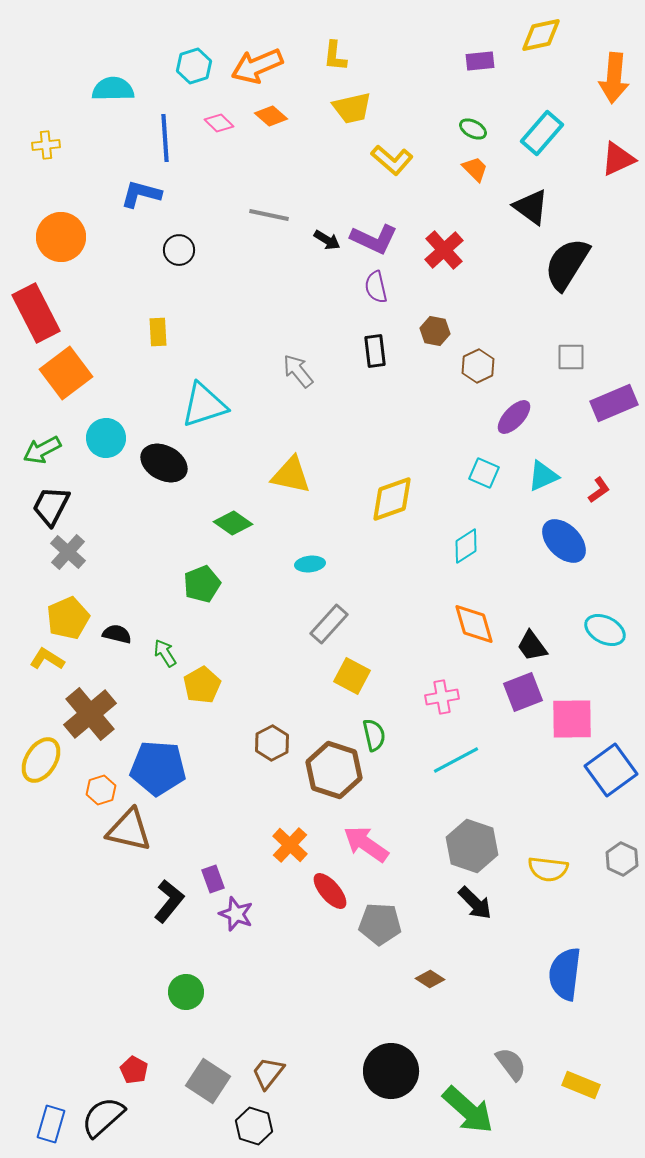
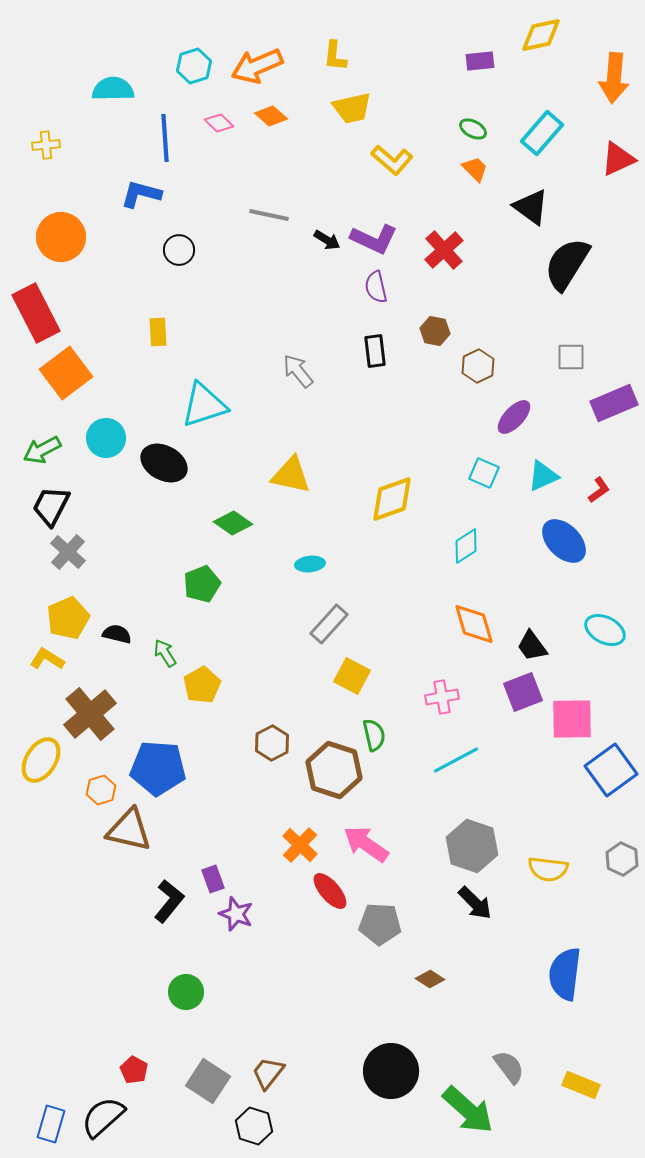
orange cross at (290, 845): moved 10 px right
gray semicircle at (511, 1064): moved 2 px left, 3 px down
